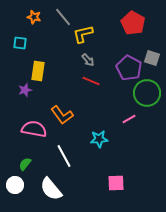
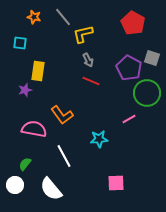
gray arrow: rotated 16 degrees clockwise
